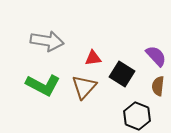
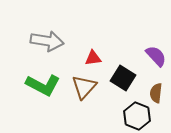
black square: moved 1 px right, 4 px down
brown semicircle: moved 2 px left, 7 px down
